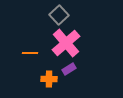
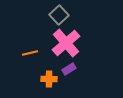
orange line: rotated 14 degrees counterclockwise
